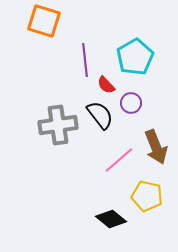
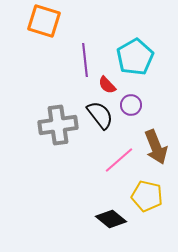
red semicircle: moved 1 px right
purple circle: moved 2 px down
